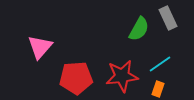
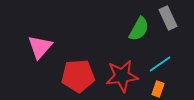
red pentagon: moved 2 px right, 2 px up
